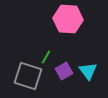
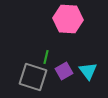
green line: rotated 16 degrees counterclockwise
gray square: moved 5 px right, 1 px down
